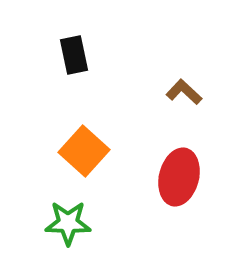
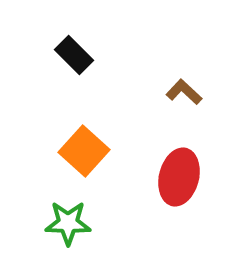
black rectangle: rotated 33 degrees counterclockwise
